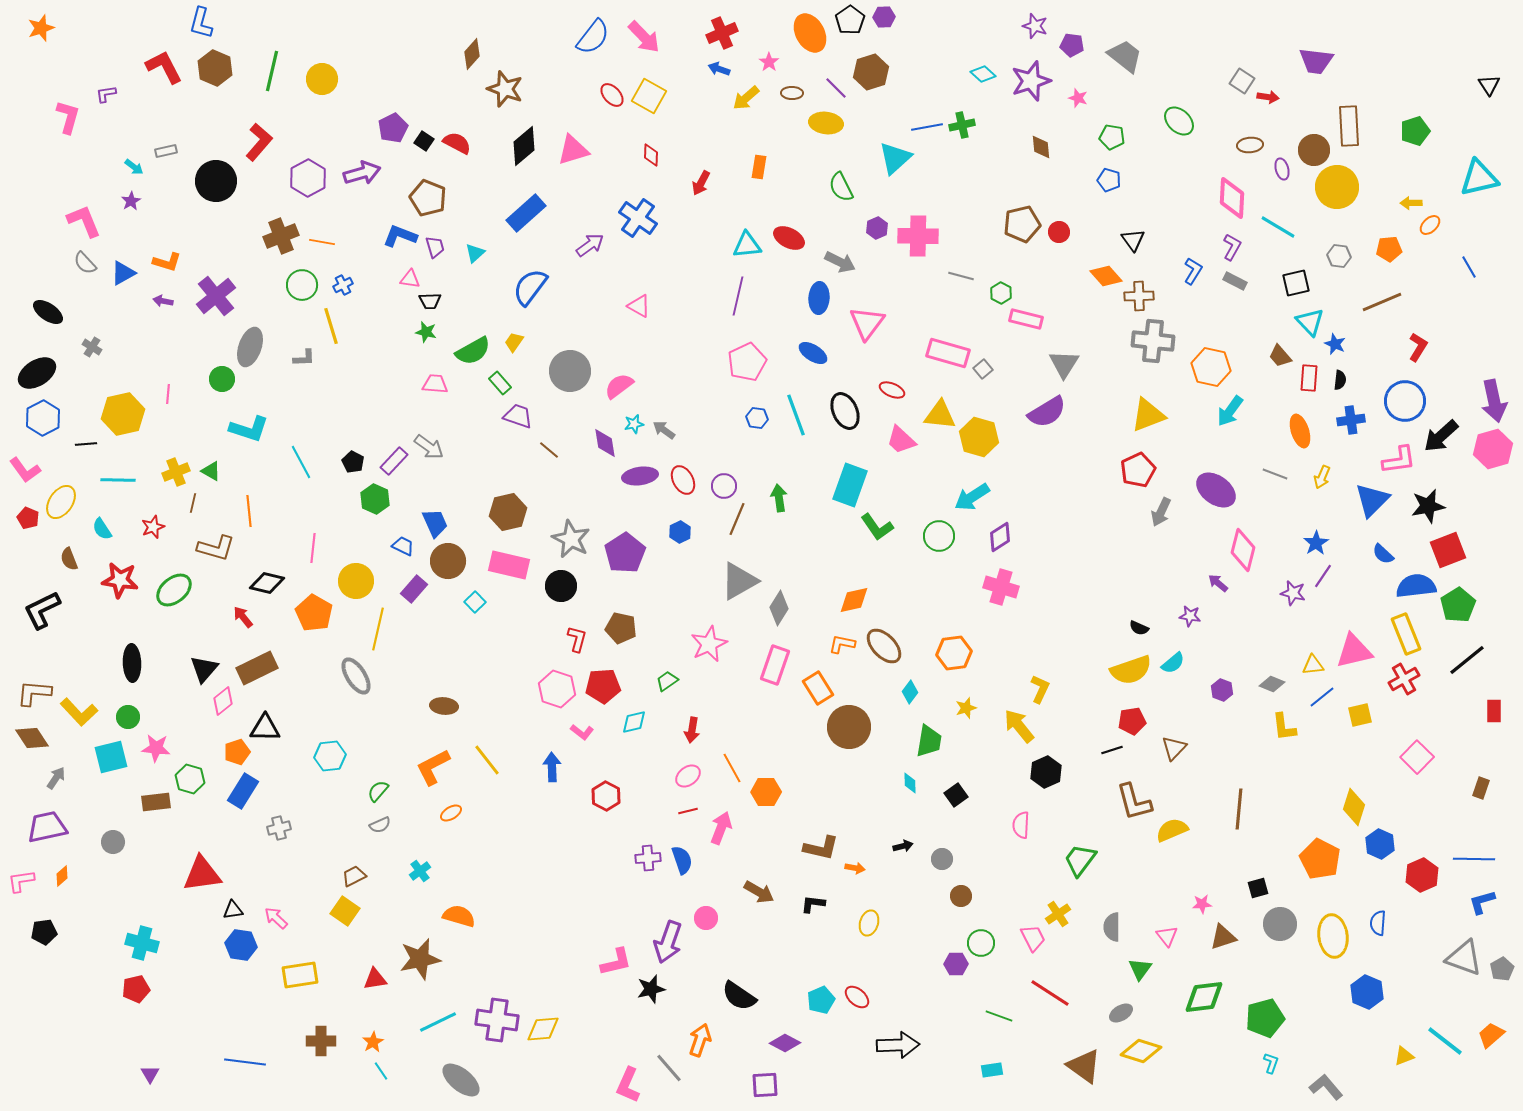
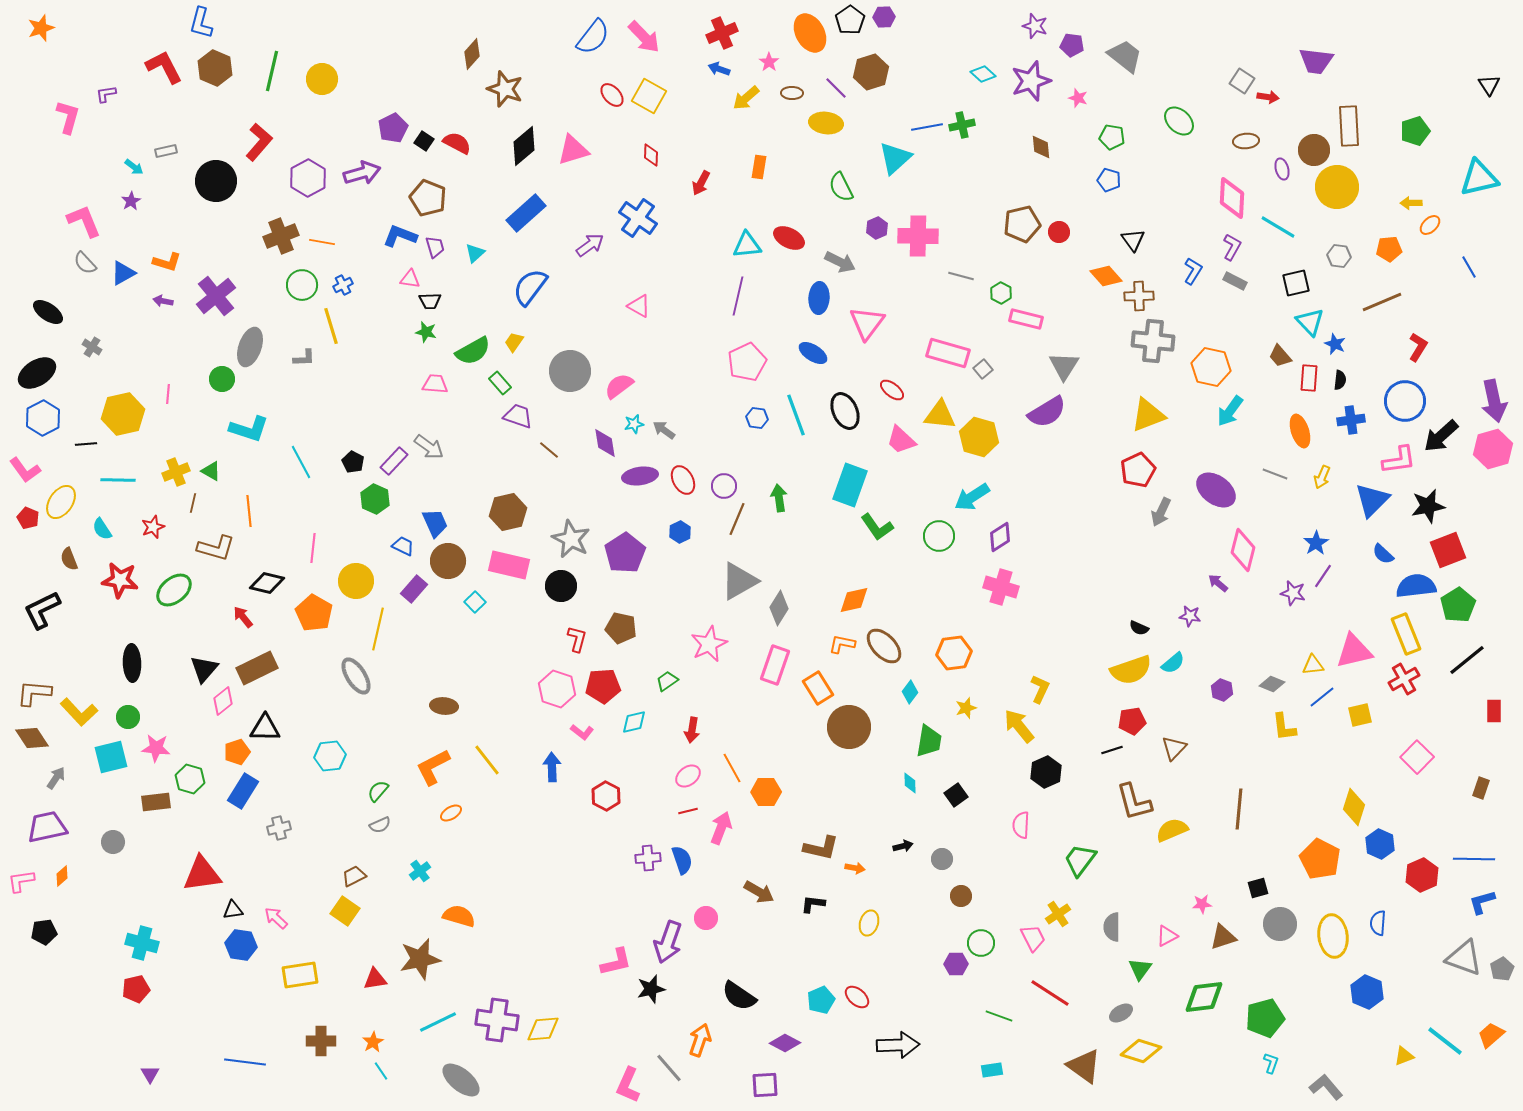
brown ellipse at (1250, 145): moved 4 px left, 4 px up
gray triangle at (1064, 364): moved 2 px down
red ellipse at (892, 390): rotated 15 degrees clockwise
pink triangle at (1167, 936): rotated 40 degrees clockwise
